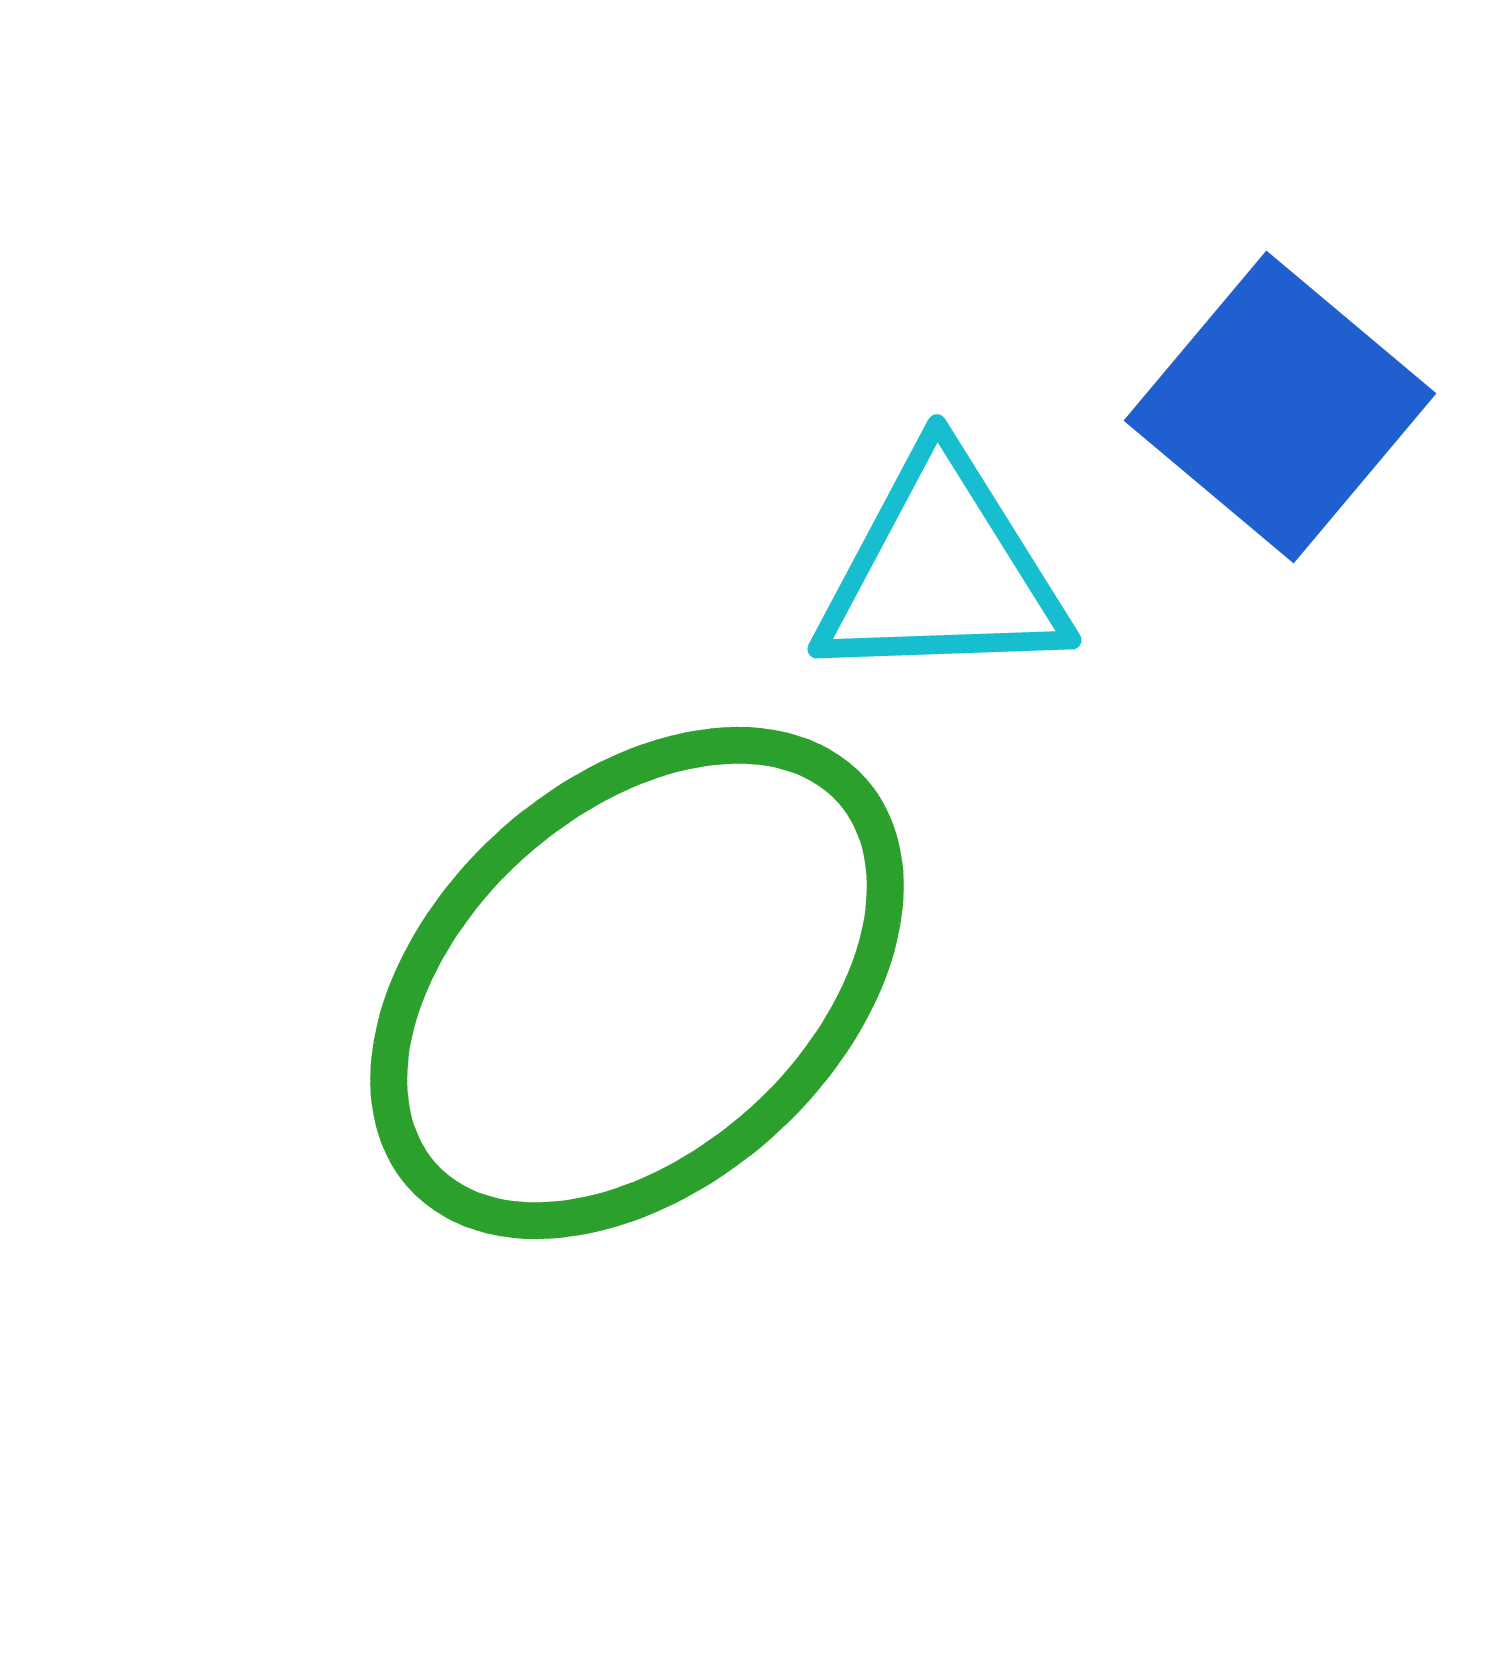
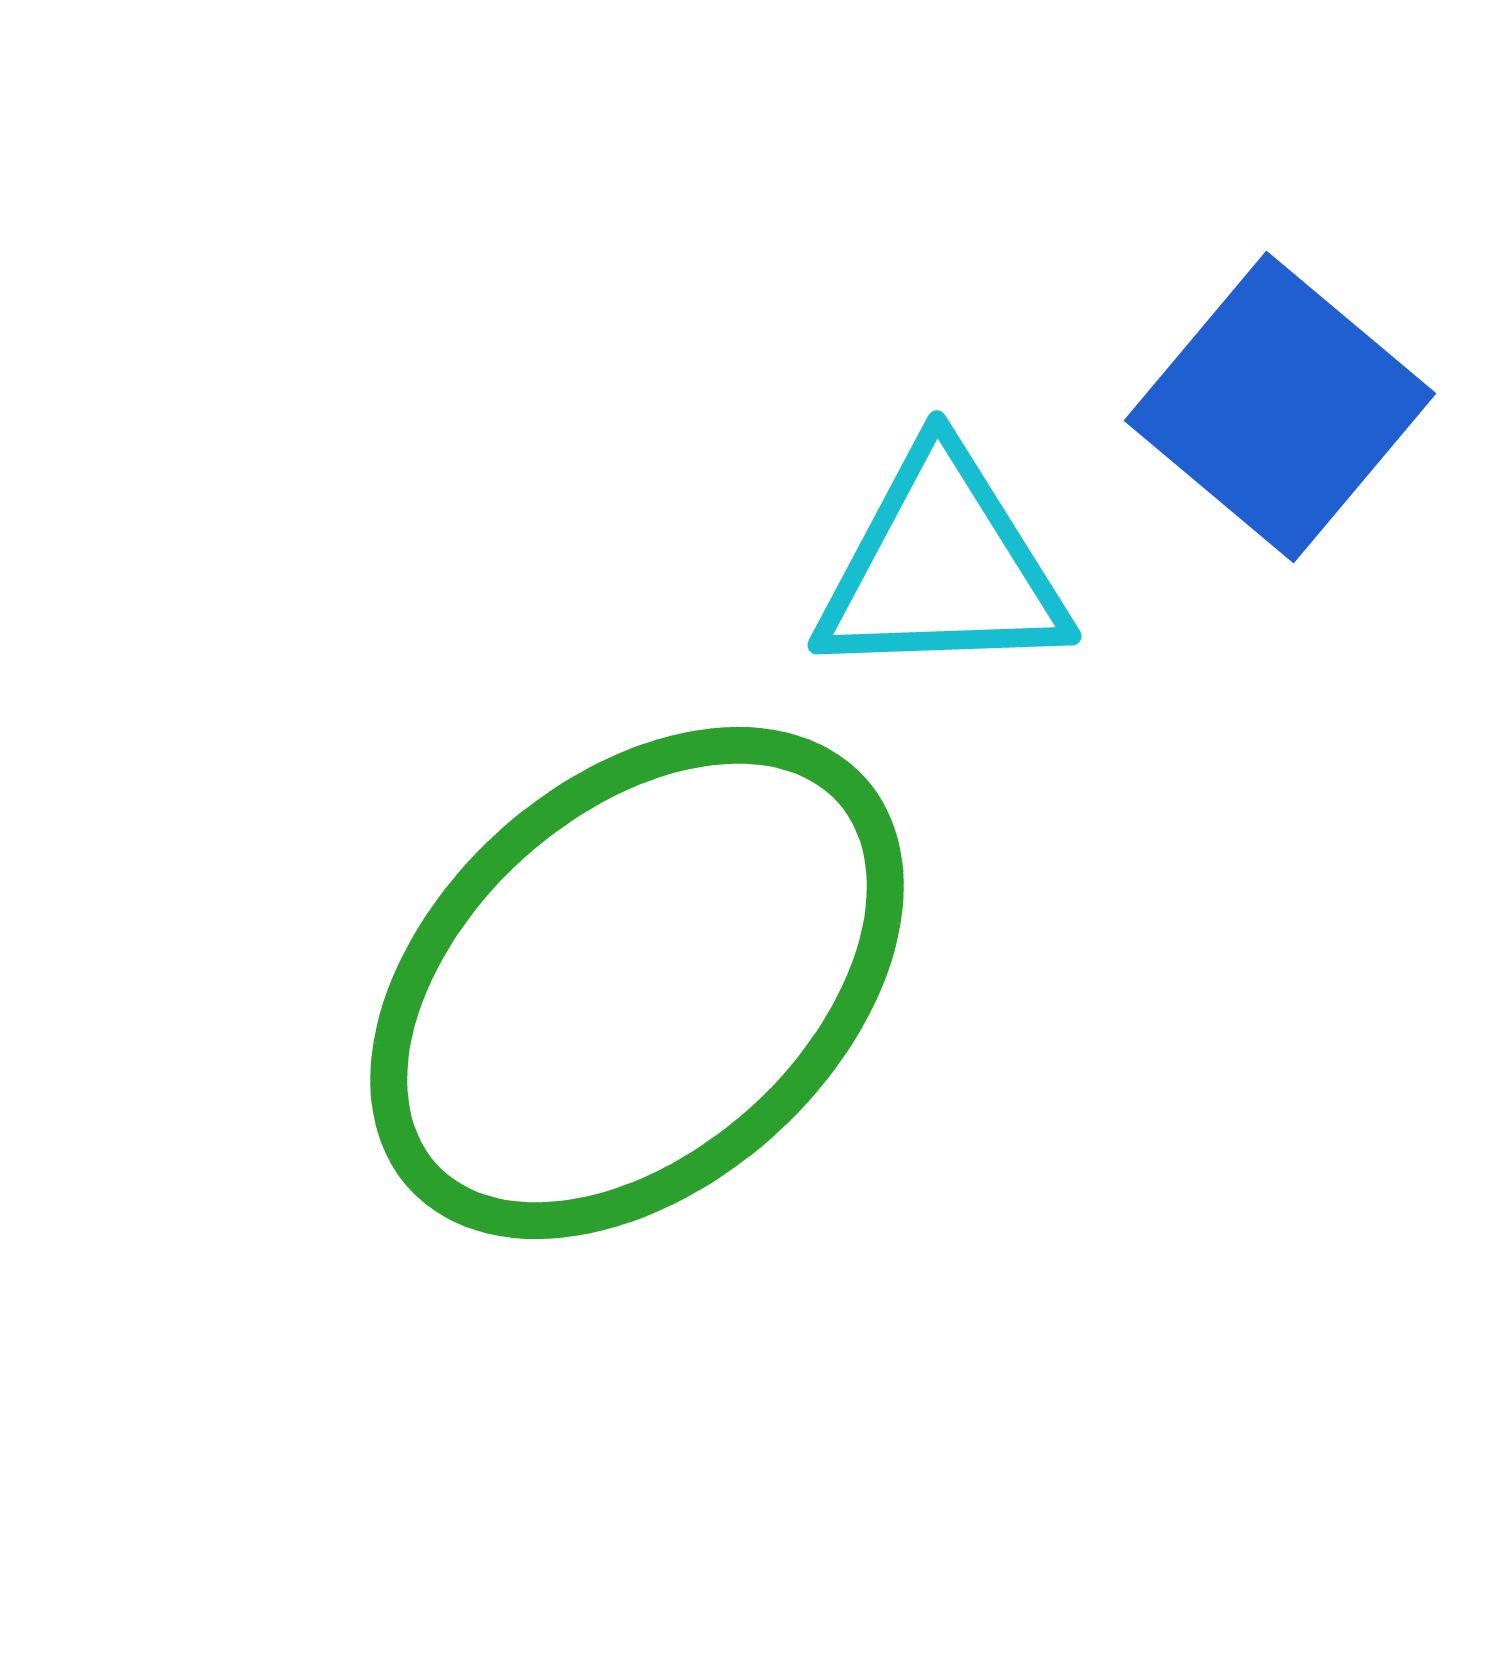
cyan triangle: moved 4 px up
